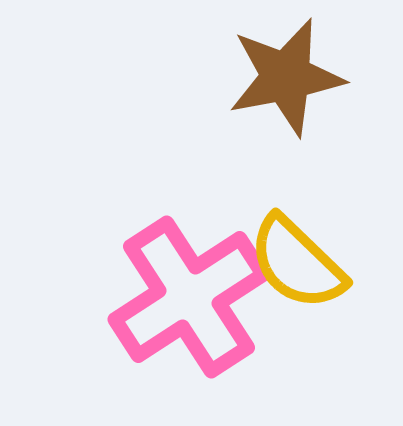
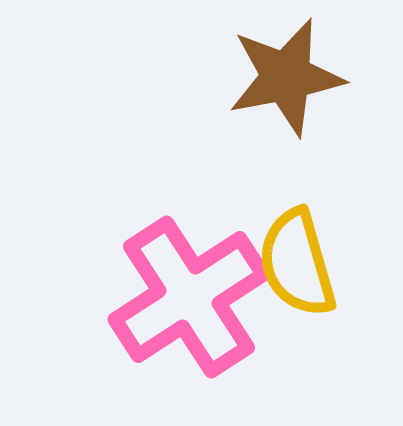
yellow semicircle: rotated 30 degrees clockwise
